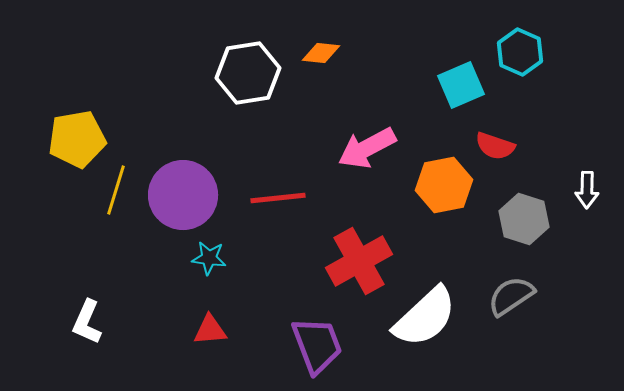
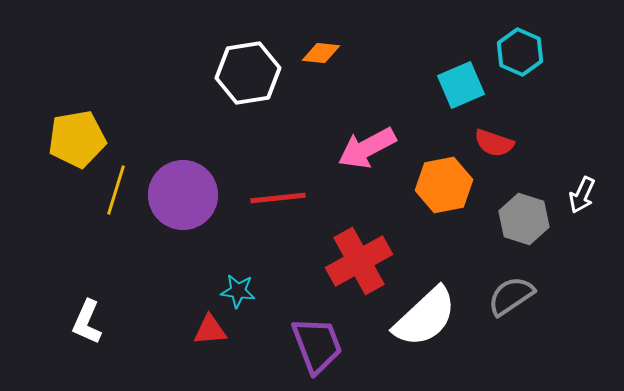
red semicircle: moved 1 px left, 3 px up
white arrow: moved 5 px left, 5 px down; rotated 24 degrees clockwise
cyan star: moved 29 px right, 33 px down
